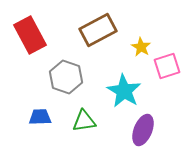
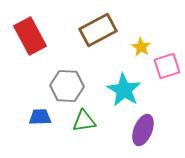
red rectangle: moved 1 px down
gray hexagon: moved 1 px right, 9 px down; rotated 16 degrees counterclockwise
cyan star: moved 1 px up
